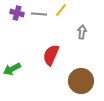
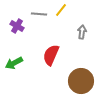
purple cross: moved 13 px down; rotated 16 degrees clockwise
green arrow: moved 2 px right, 6 px up
